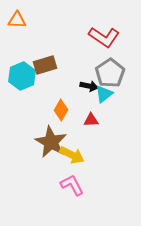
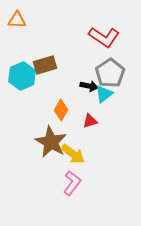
red triangle: moved 1 px left, 1 px down; rotated 14 degrees counterclockwise
yellow arrow: moved 1 px right, 1 px up; rotated 10 degrees clockwise
pink L-shape: moved 2 px up; rotated 65 degrees clockwise
